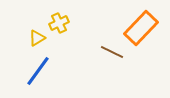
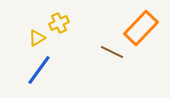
blue line: moved 1 px right, 1 px up
